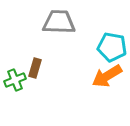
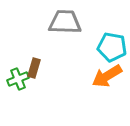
gray trapezoid: moved 6 px right
brown rectangle: moved 1 px left
green cross: moved 3 px right, 1 px up
